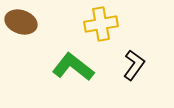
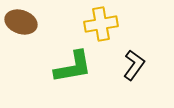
green L-shape: rotated 132 degrees clockwise
